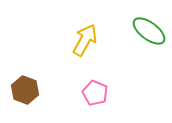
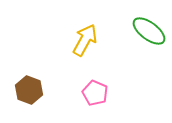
brown hexagon: moved 4 px right
